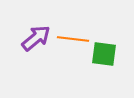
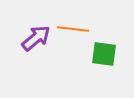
orange line: moved 10 px up
